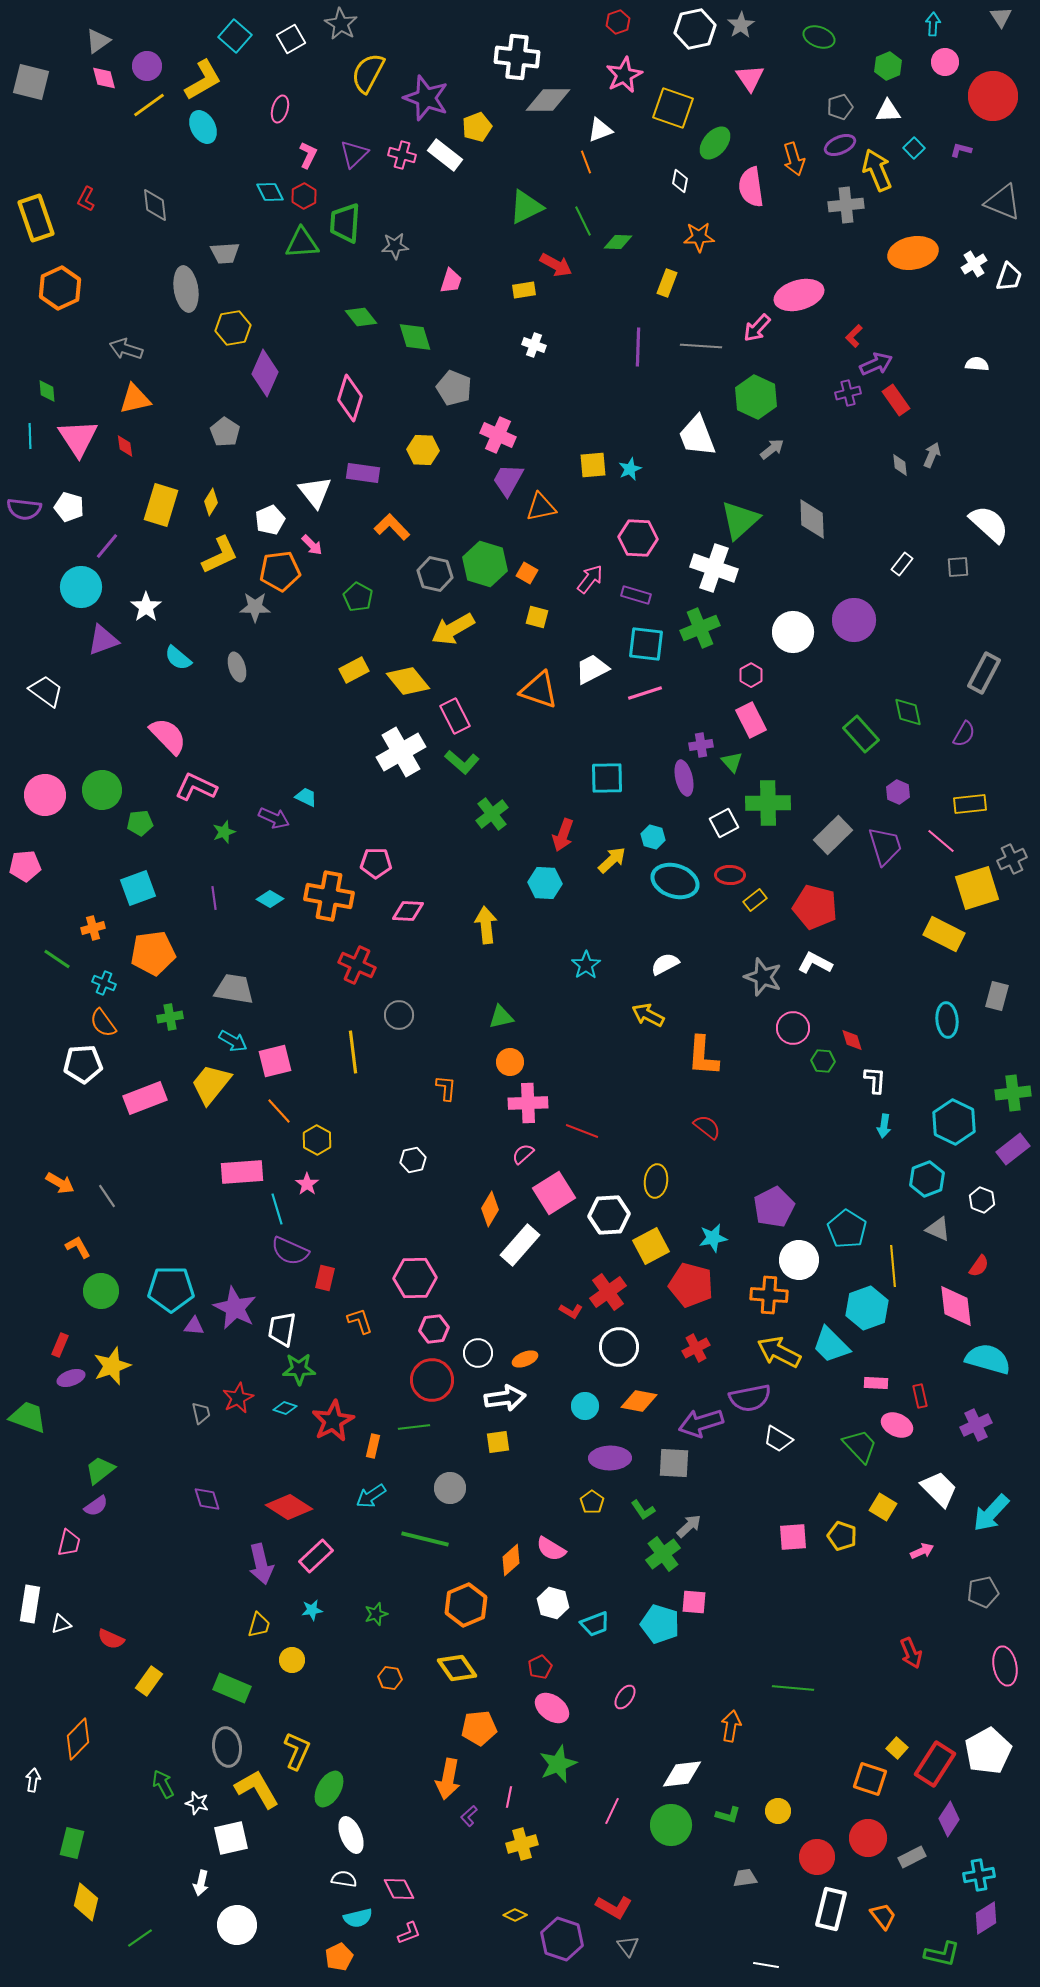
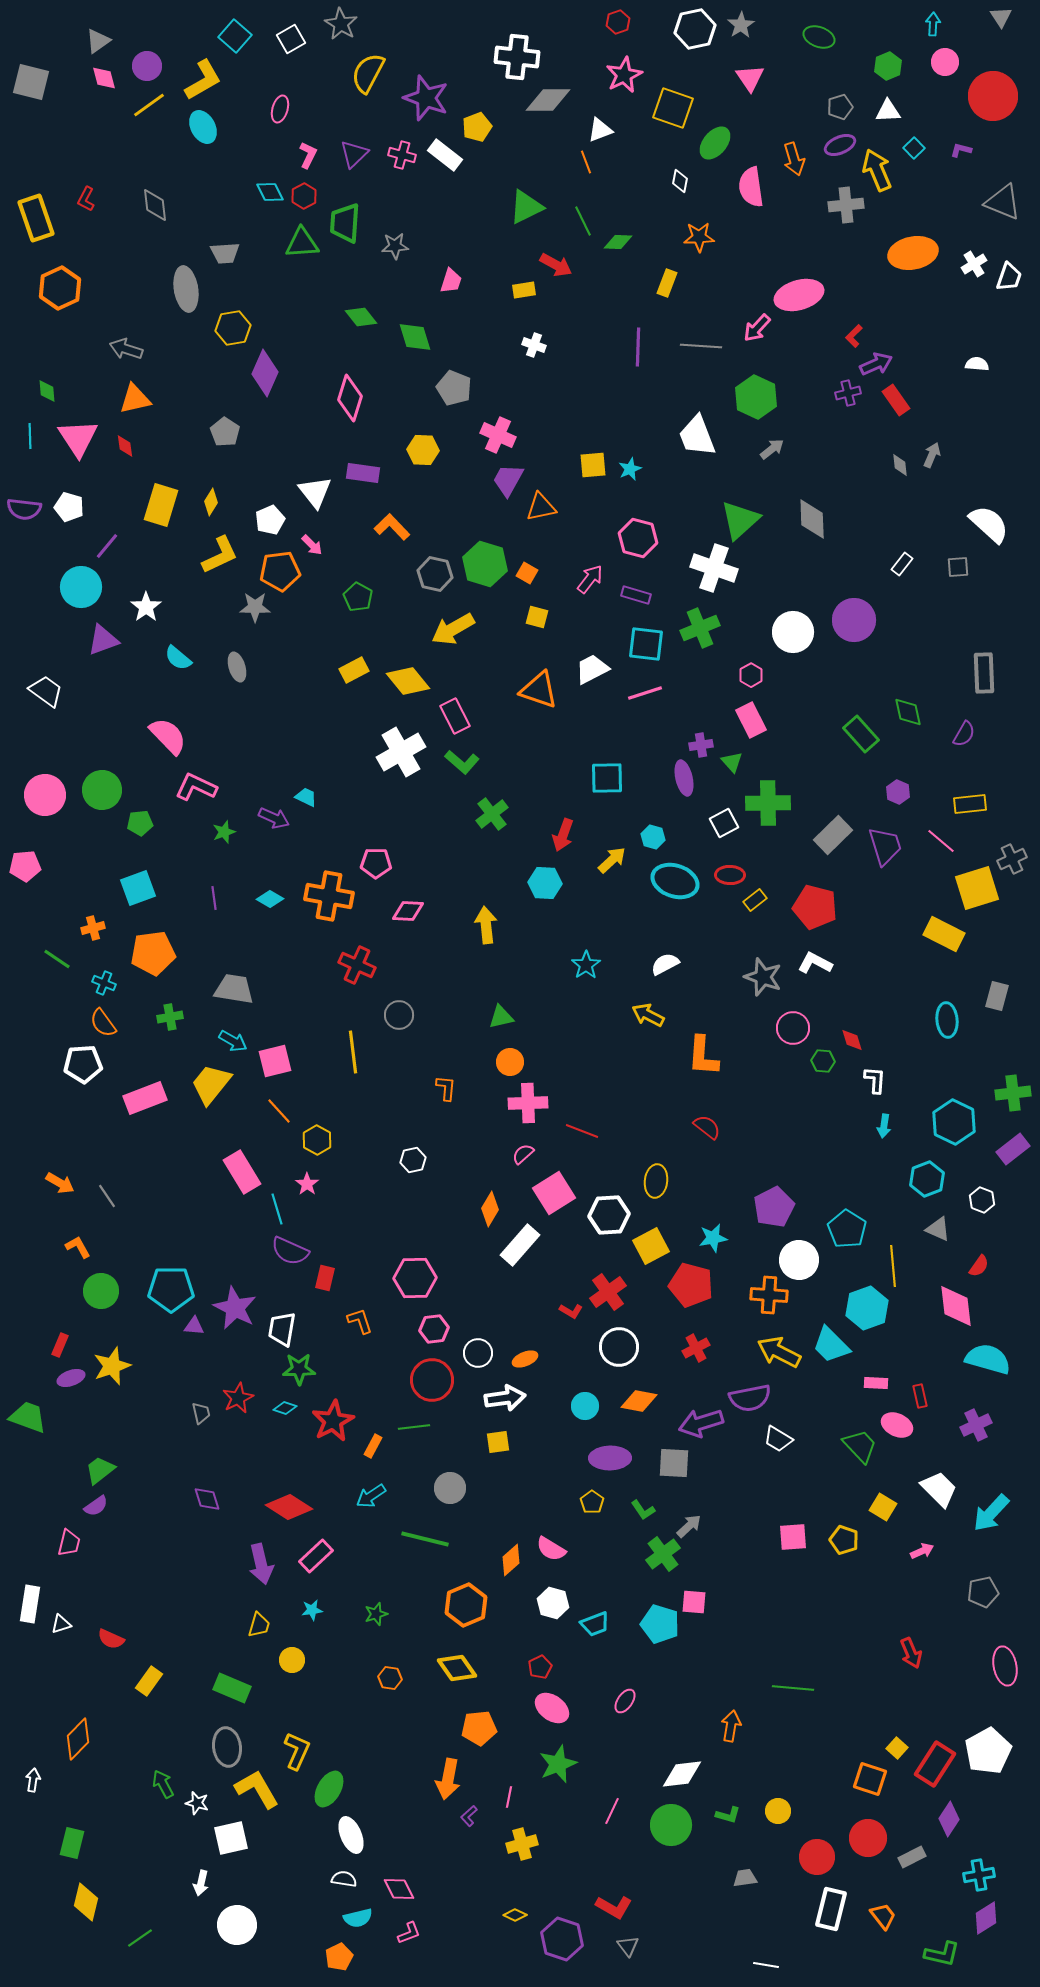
pink hexagon at (638, 538): rotated 12 degrees clockwise
gray rectangle at (984, 673): rotated 30 degrees counterclockwise
pink rectangle at (242, 1172): rotated 63 degrees clockwise
orange rectangle at (373, 1446): rotated 15 degrees clockwise
yellow pentagon at (842, 1536): moved 2 px right, 4 px down
pink ellipse at (625, 1697): moved 4 px down
